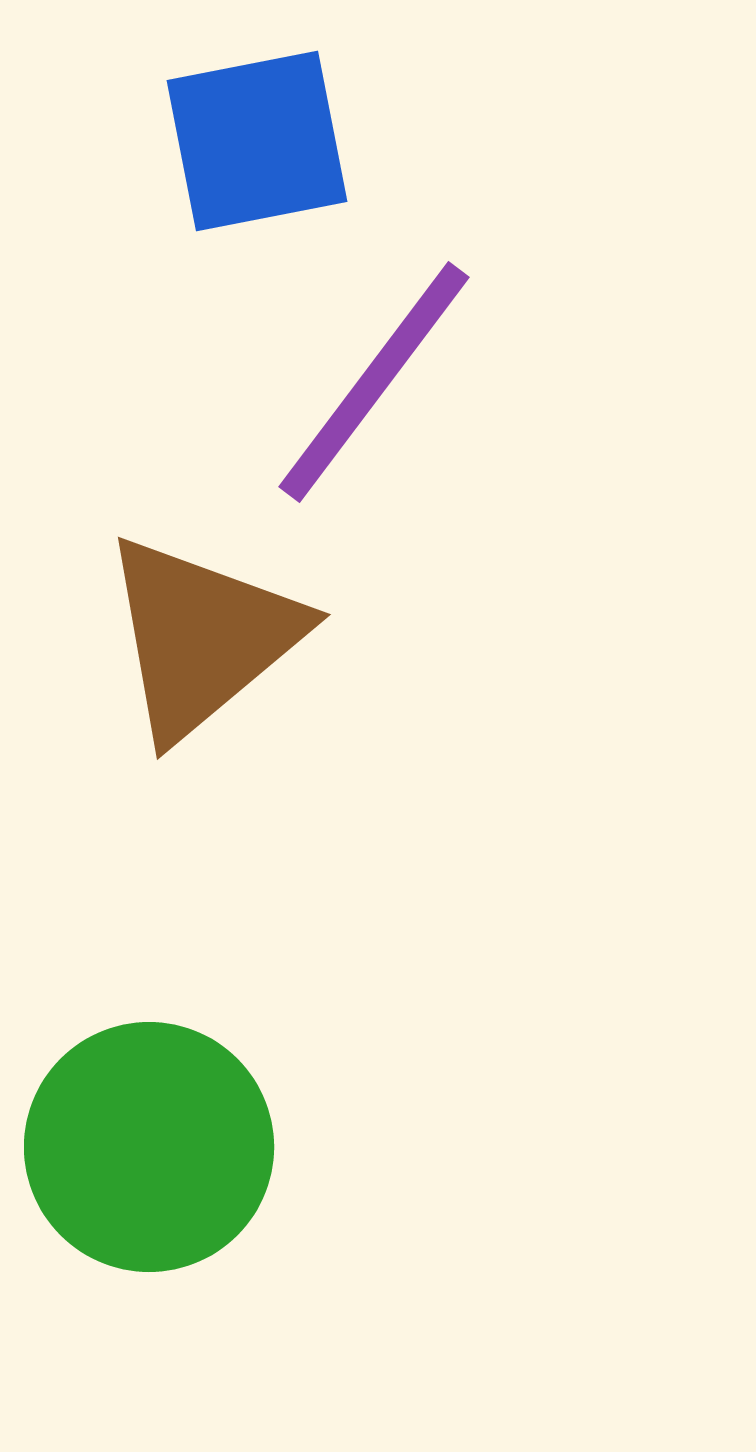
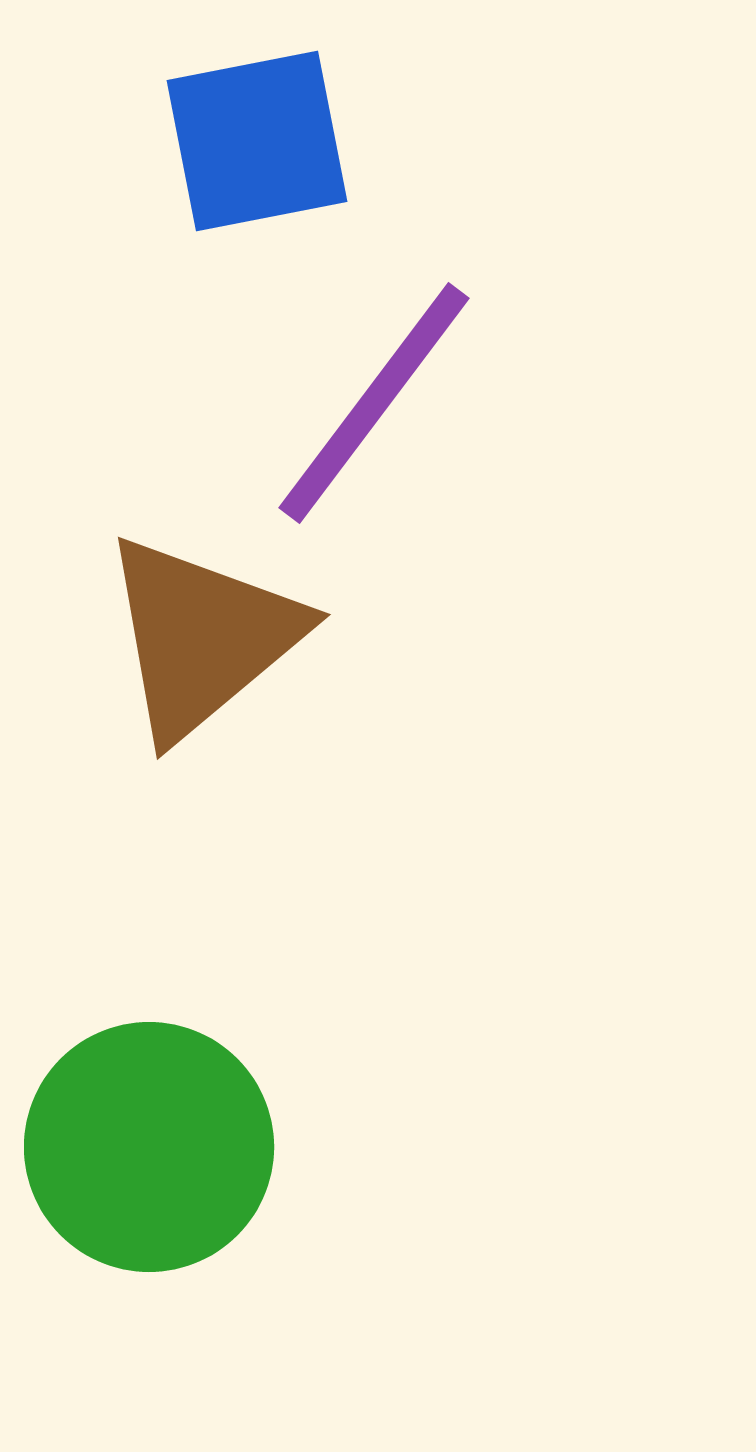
purple line: moved 21 px down
